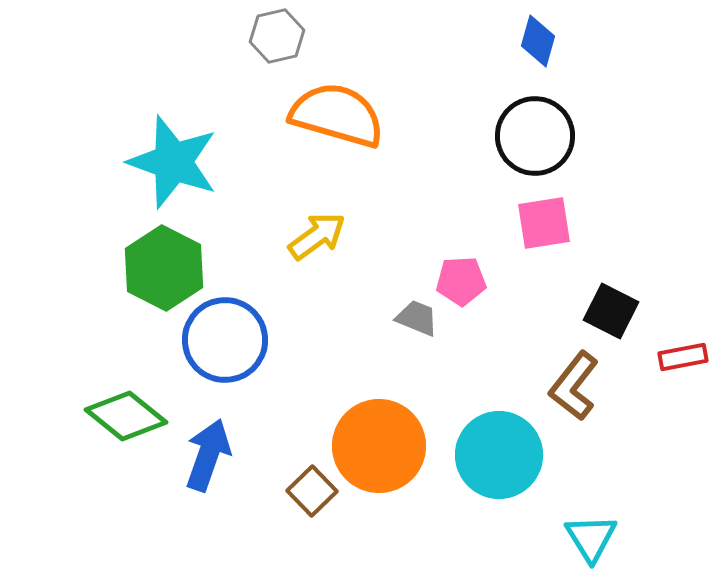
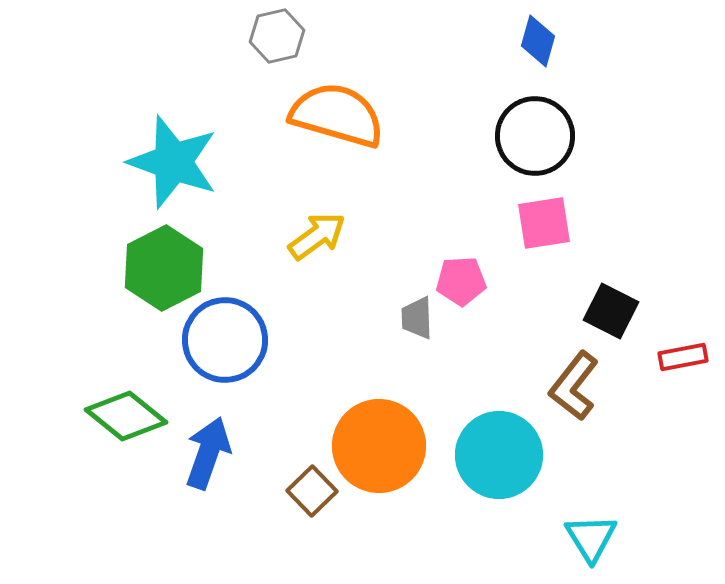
green hexagon: rotated 6 degrees clockwise
gray trapezoid: rotated 114 degrees counterclockwise
blue arrow: moved 2 px up
